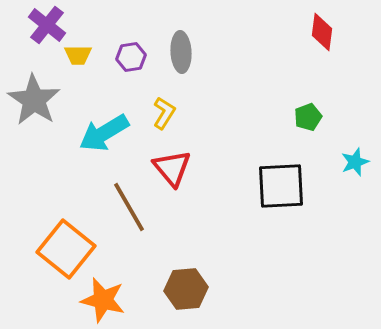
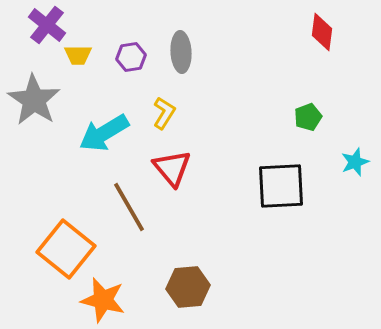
brown hexagon: moved 2 px right, 2 px up
